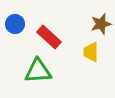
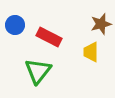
blue circle: moved 1 px down
red rectangle: rotated 15 degrees counterclockwise
green triangle: rotated 48 degrees counterclockwise
